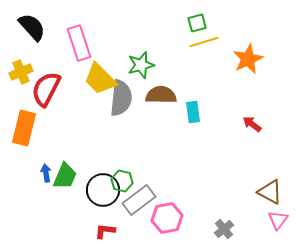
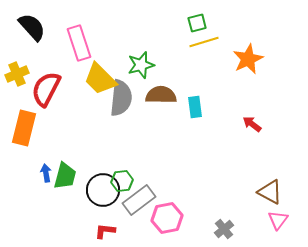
yellow cross: moved 4 px left, 2 px down
cyan rectangle: moved 2 px right, 5 px up
green trapezoid: rotated 8 degrees counterclockwise
green hexagon: rotated 20 degrees counterclockwise
